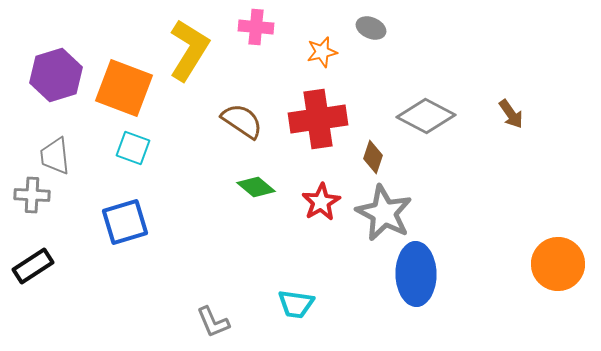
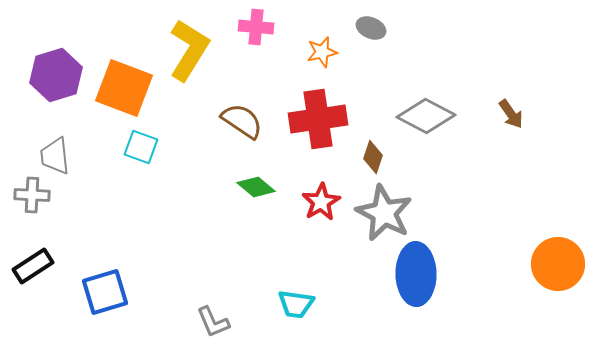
cyan square: moved 8 px right, 1 px up
blue square: moved 20 px left, 70 px down
